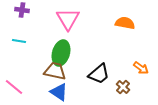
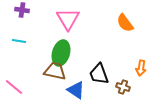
orange semicircle: rotated 138 degrees counterclockwise
orange arrow: rotated 63 degrees clockwise
black trapezoid: rotated 110 degrees clockwise
brown cross: rotated 24 degrees counterclockwise
blue triangle: moved 17 px right, 2 px up
